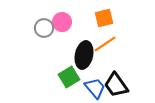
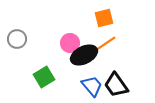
pink circle: moved 8 px right, 21 px down
gray circle: moved 27 px left, 11 px down
black ellipse: rotated 52 degrees clockwise
green square: moved 25 px left
blue trapezoid: moved 3 px left, 2 px up
